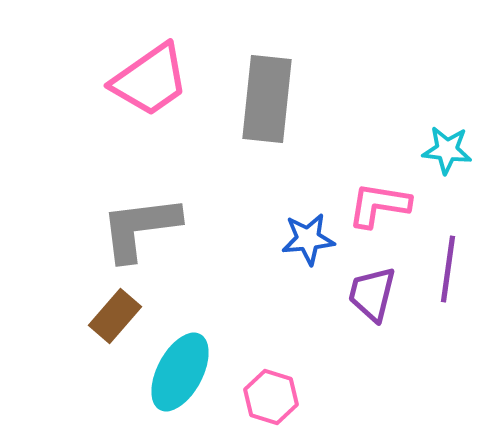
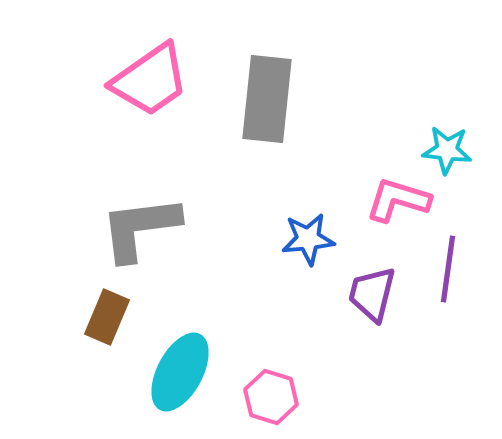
pink L-shape: moved 19 px right, 5 px up; rotated 8 degrees clockwise
brown rectangle: moved 8 px left, 1 px down; rotated 18 degrees counterclockwise
